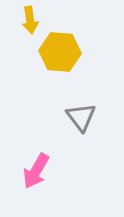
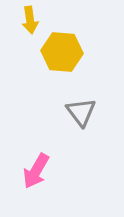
yellow hexagon: moved 2 px right
gray triangle: moved 5 px up
